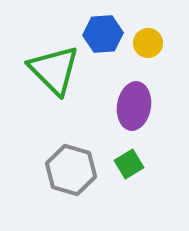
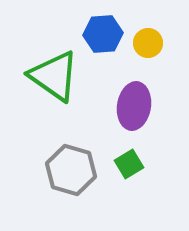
green triangle: moved 6 px down; rotated 10 degrees counterclockwise
